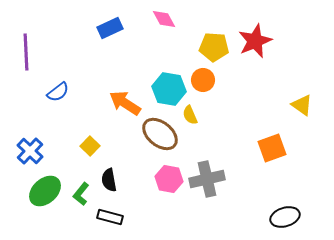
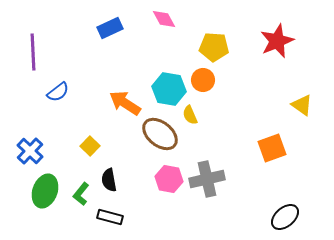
red star: moved 22 px right
purple line: moved 7 px right
green ellipse: rotated 28 degrees counterclockwise
black ellipse: rotated 24 degrees counterclockwise
